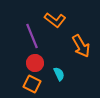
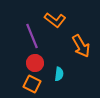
cyan semicircle: rotated 32 degrees clockwise
